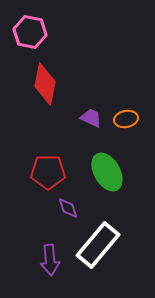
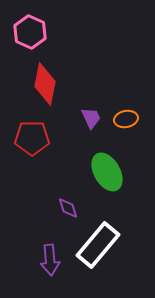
pink hexagon: rotated 12 degrees clockwise
purple trapezoid: rotated 40 degrees clockwise
red pentagon: moved 16 px left, 34 px up
